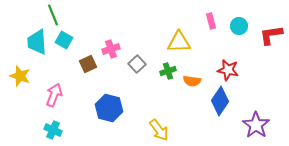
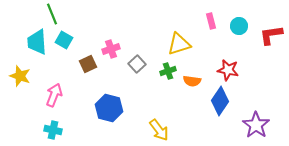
green line: moved 1 px left, 1 px up
yellow triangle: moved 2 px down; rotated 15 degrees counterclockwise
cyan cross: rotated 12 degrees counterclockwise
